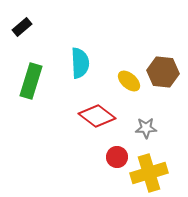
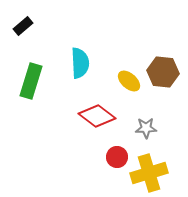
black rectangle: moved 1 px right, 1 px up
